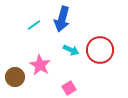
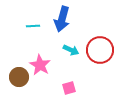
cyan line: moved 1 px left, 1 px down; rotated 32 degrees clockwise
brown circle: moved 4 px right
pink square: rotated 16 degrees clockwise
